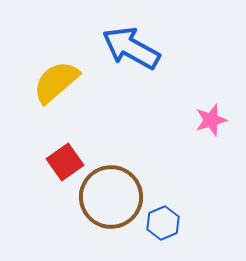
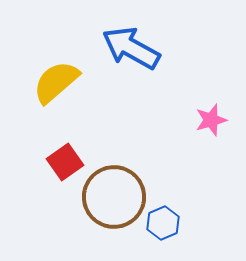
brown circle: moved 3 px right
